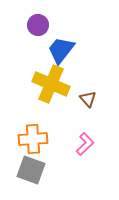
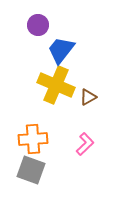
yellow cross: moved 5 px right, 1 px down
brown triangle: moved 2 px up; rotated 42 degrees clockwise
